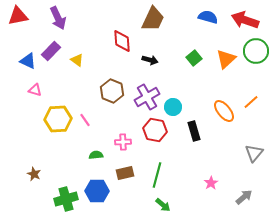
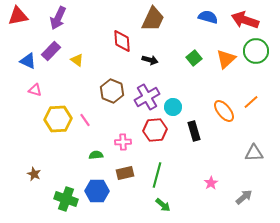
purple arrow: rotated 50 degrees clockwise
red hexagon: rotated 15 degrees counterclockwise
gray triangle: rotated 48 degrees clockwise
green cross: rotated 35 degrees clockwise
